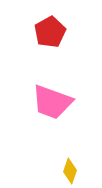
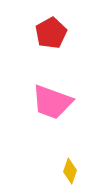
red pentagon: moved 1 px right, 1 px down
